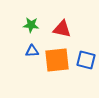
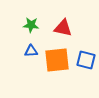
red triangle: moved 1 px right, 1 px up
blue triangle: moved 1 px left
